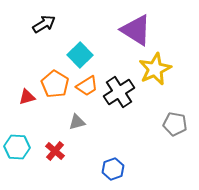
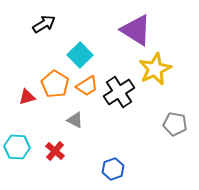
gray triangle: moved 2 px left, 2 px up; rotated 42 degrees clockwise
